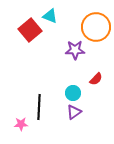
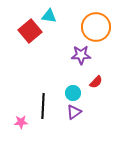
cyan triangle: moved 1 px left; rotated 14 degrees counterclockwise
red square: moved 1 px down
purple star: moved 6 px right, 5 px down
red semicircle: moved 3 px down
black line: moved 4 px right, 1 px up
pink star: moved 2 px up
